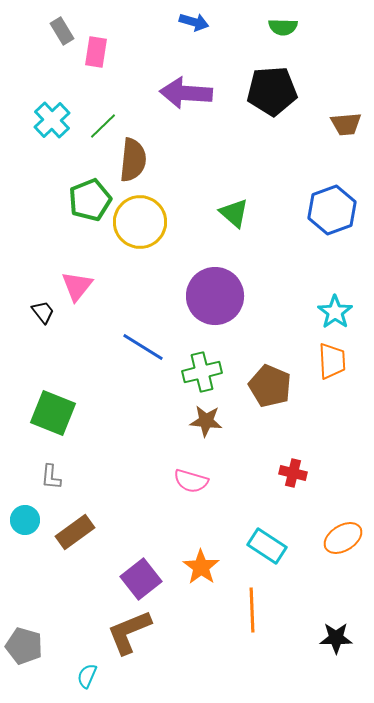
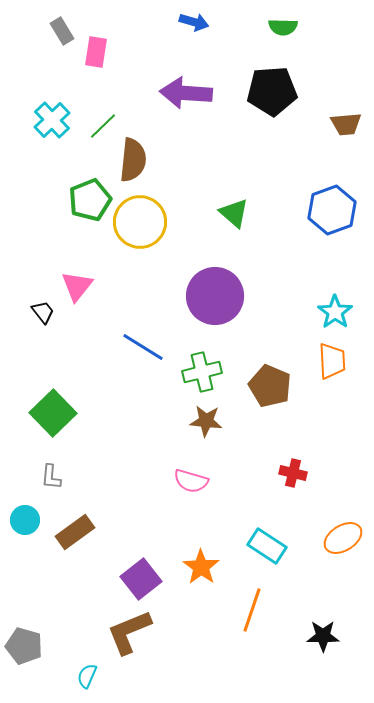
green square: rotated 24 degrees clockwise
orange line: rotated 21 degrees clockwise
black star: moved 13 px left, 2 px up
